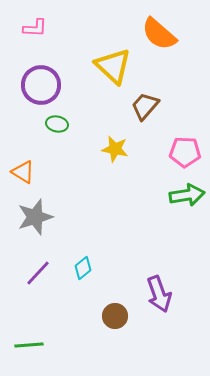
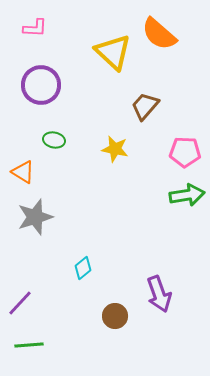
yellow triangle: moved 14 px up
green ellipse: moved 3 px left, 16 px down
purple line: moved 18 px left, 30 px down
